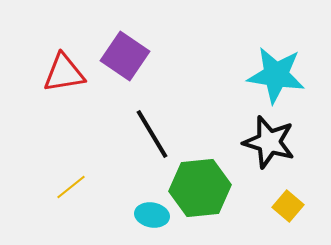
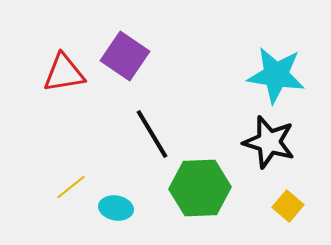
green hexagon: rotated 4 degrees clockwise
cyan ellipse: moved 36 px left, 7 px up
